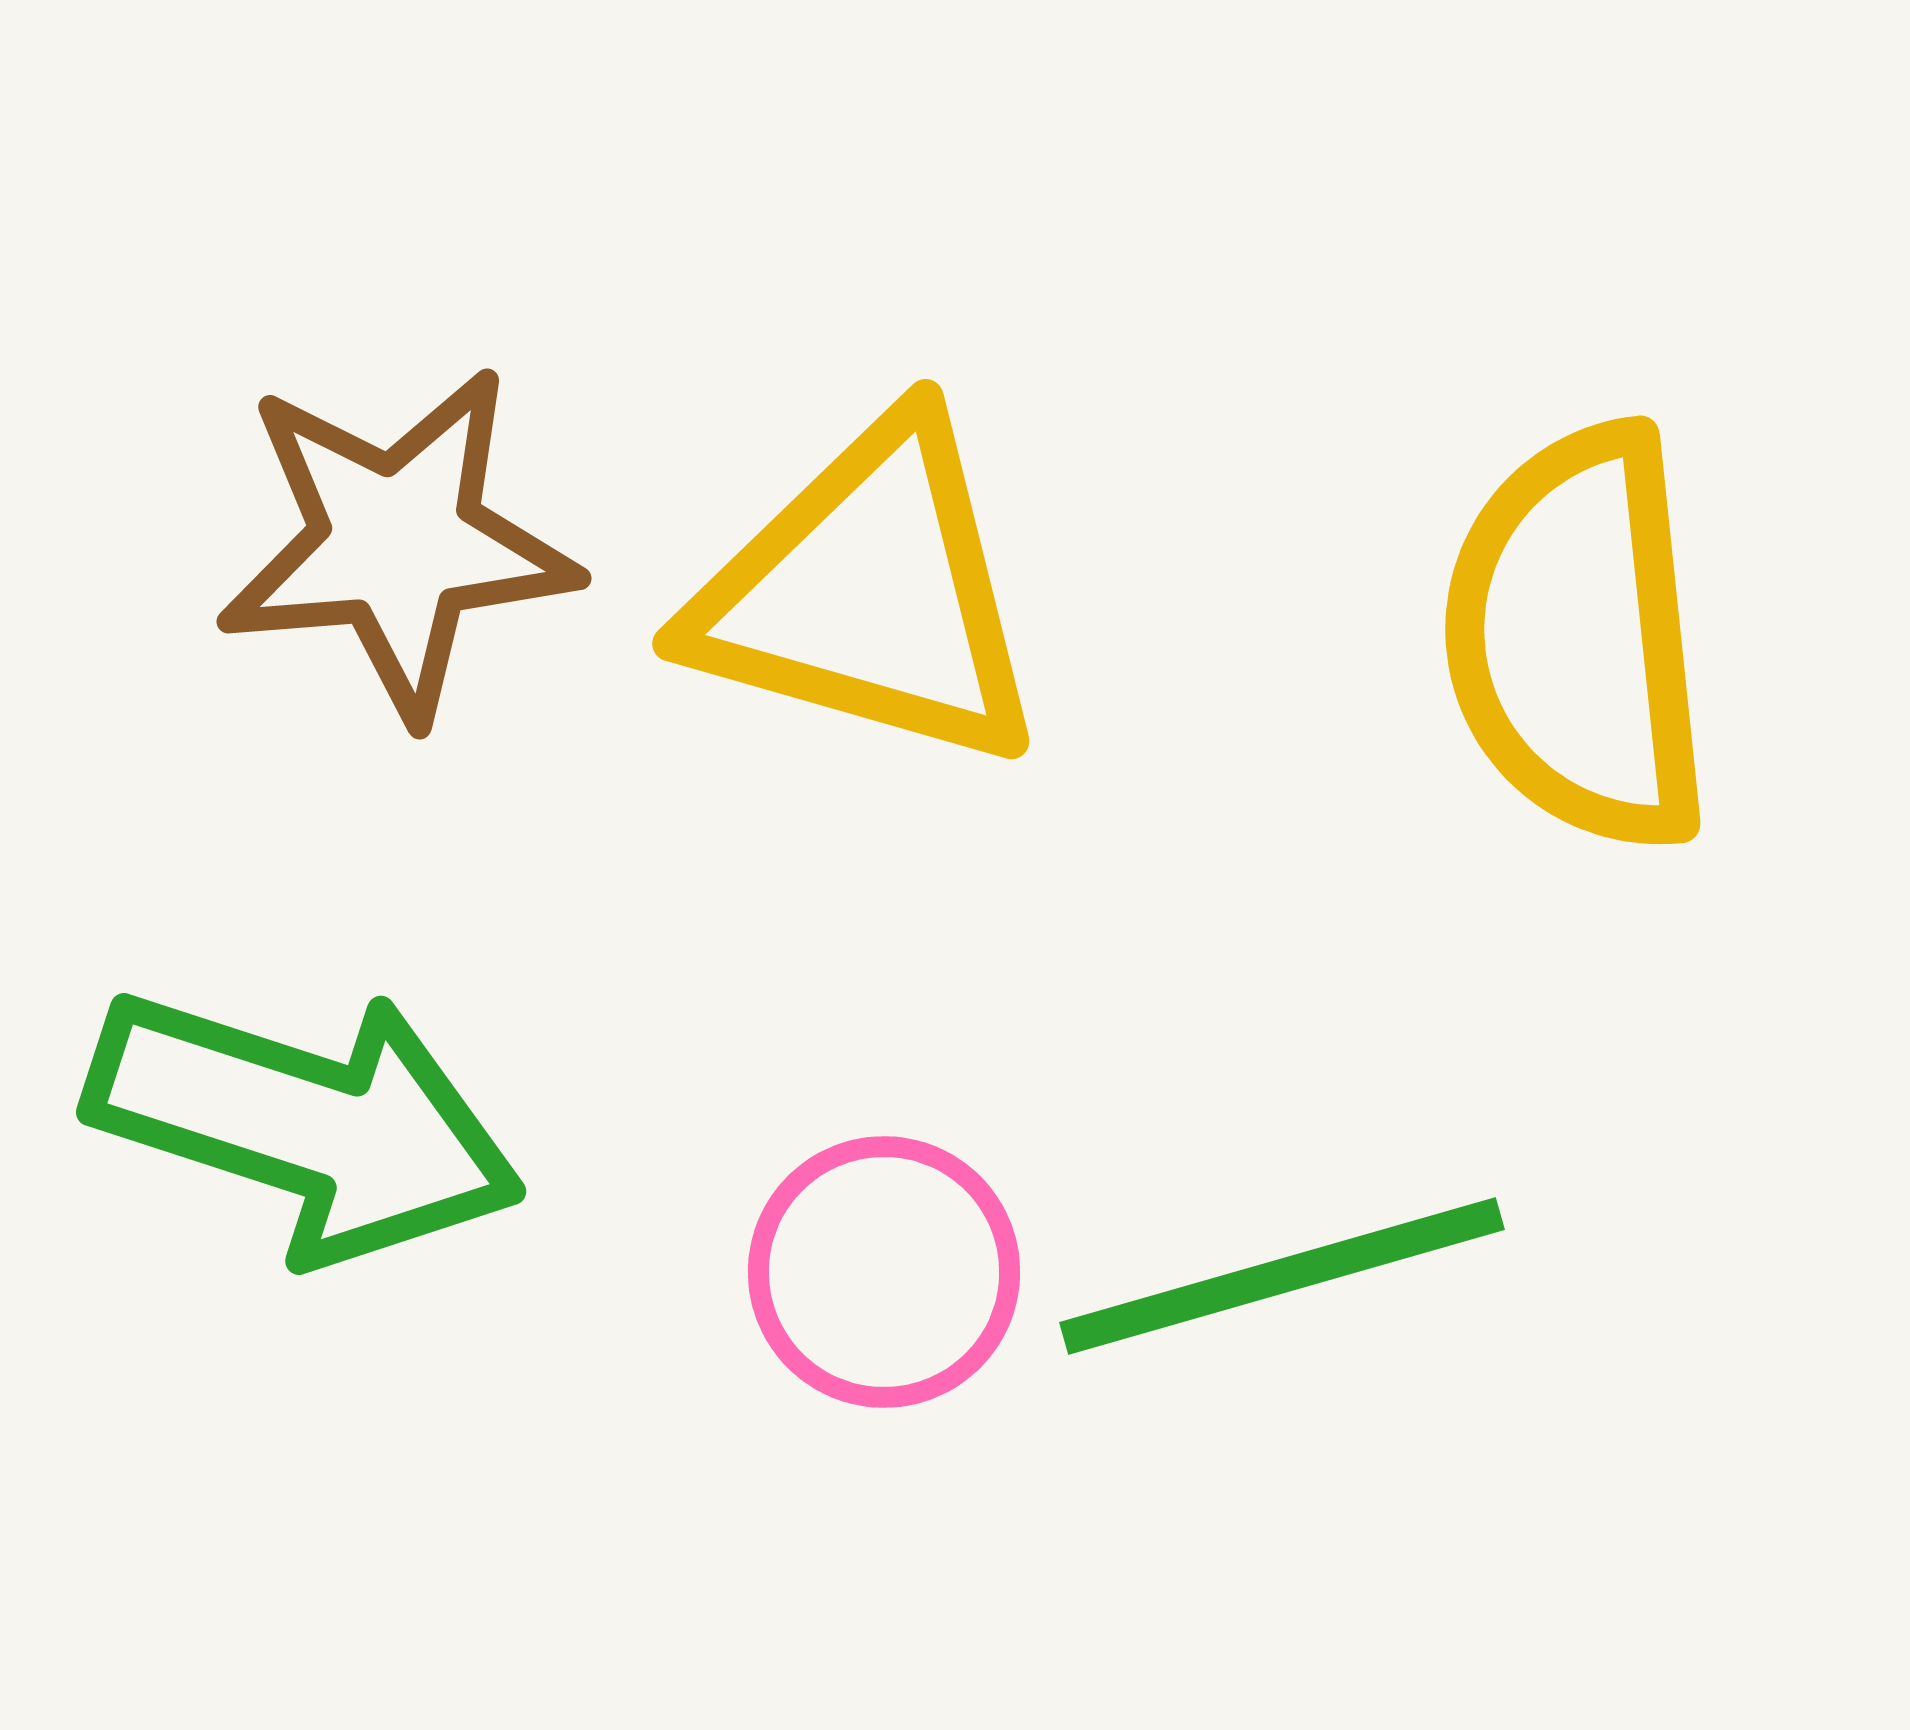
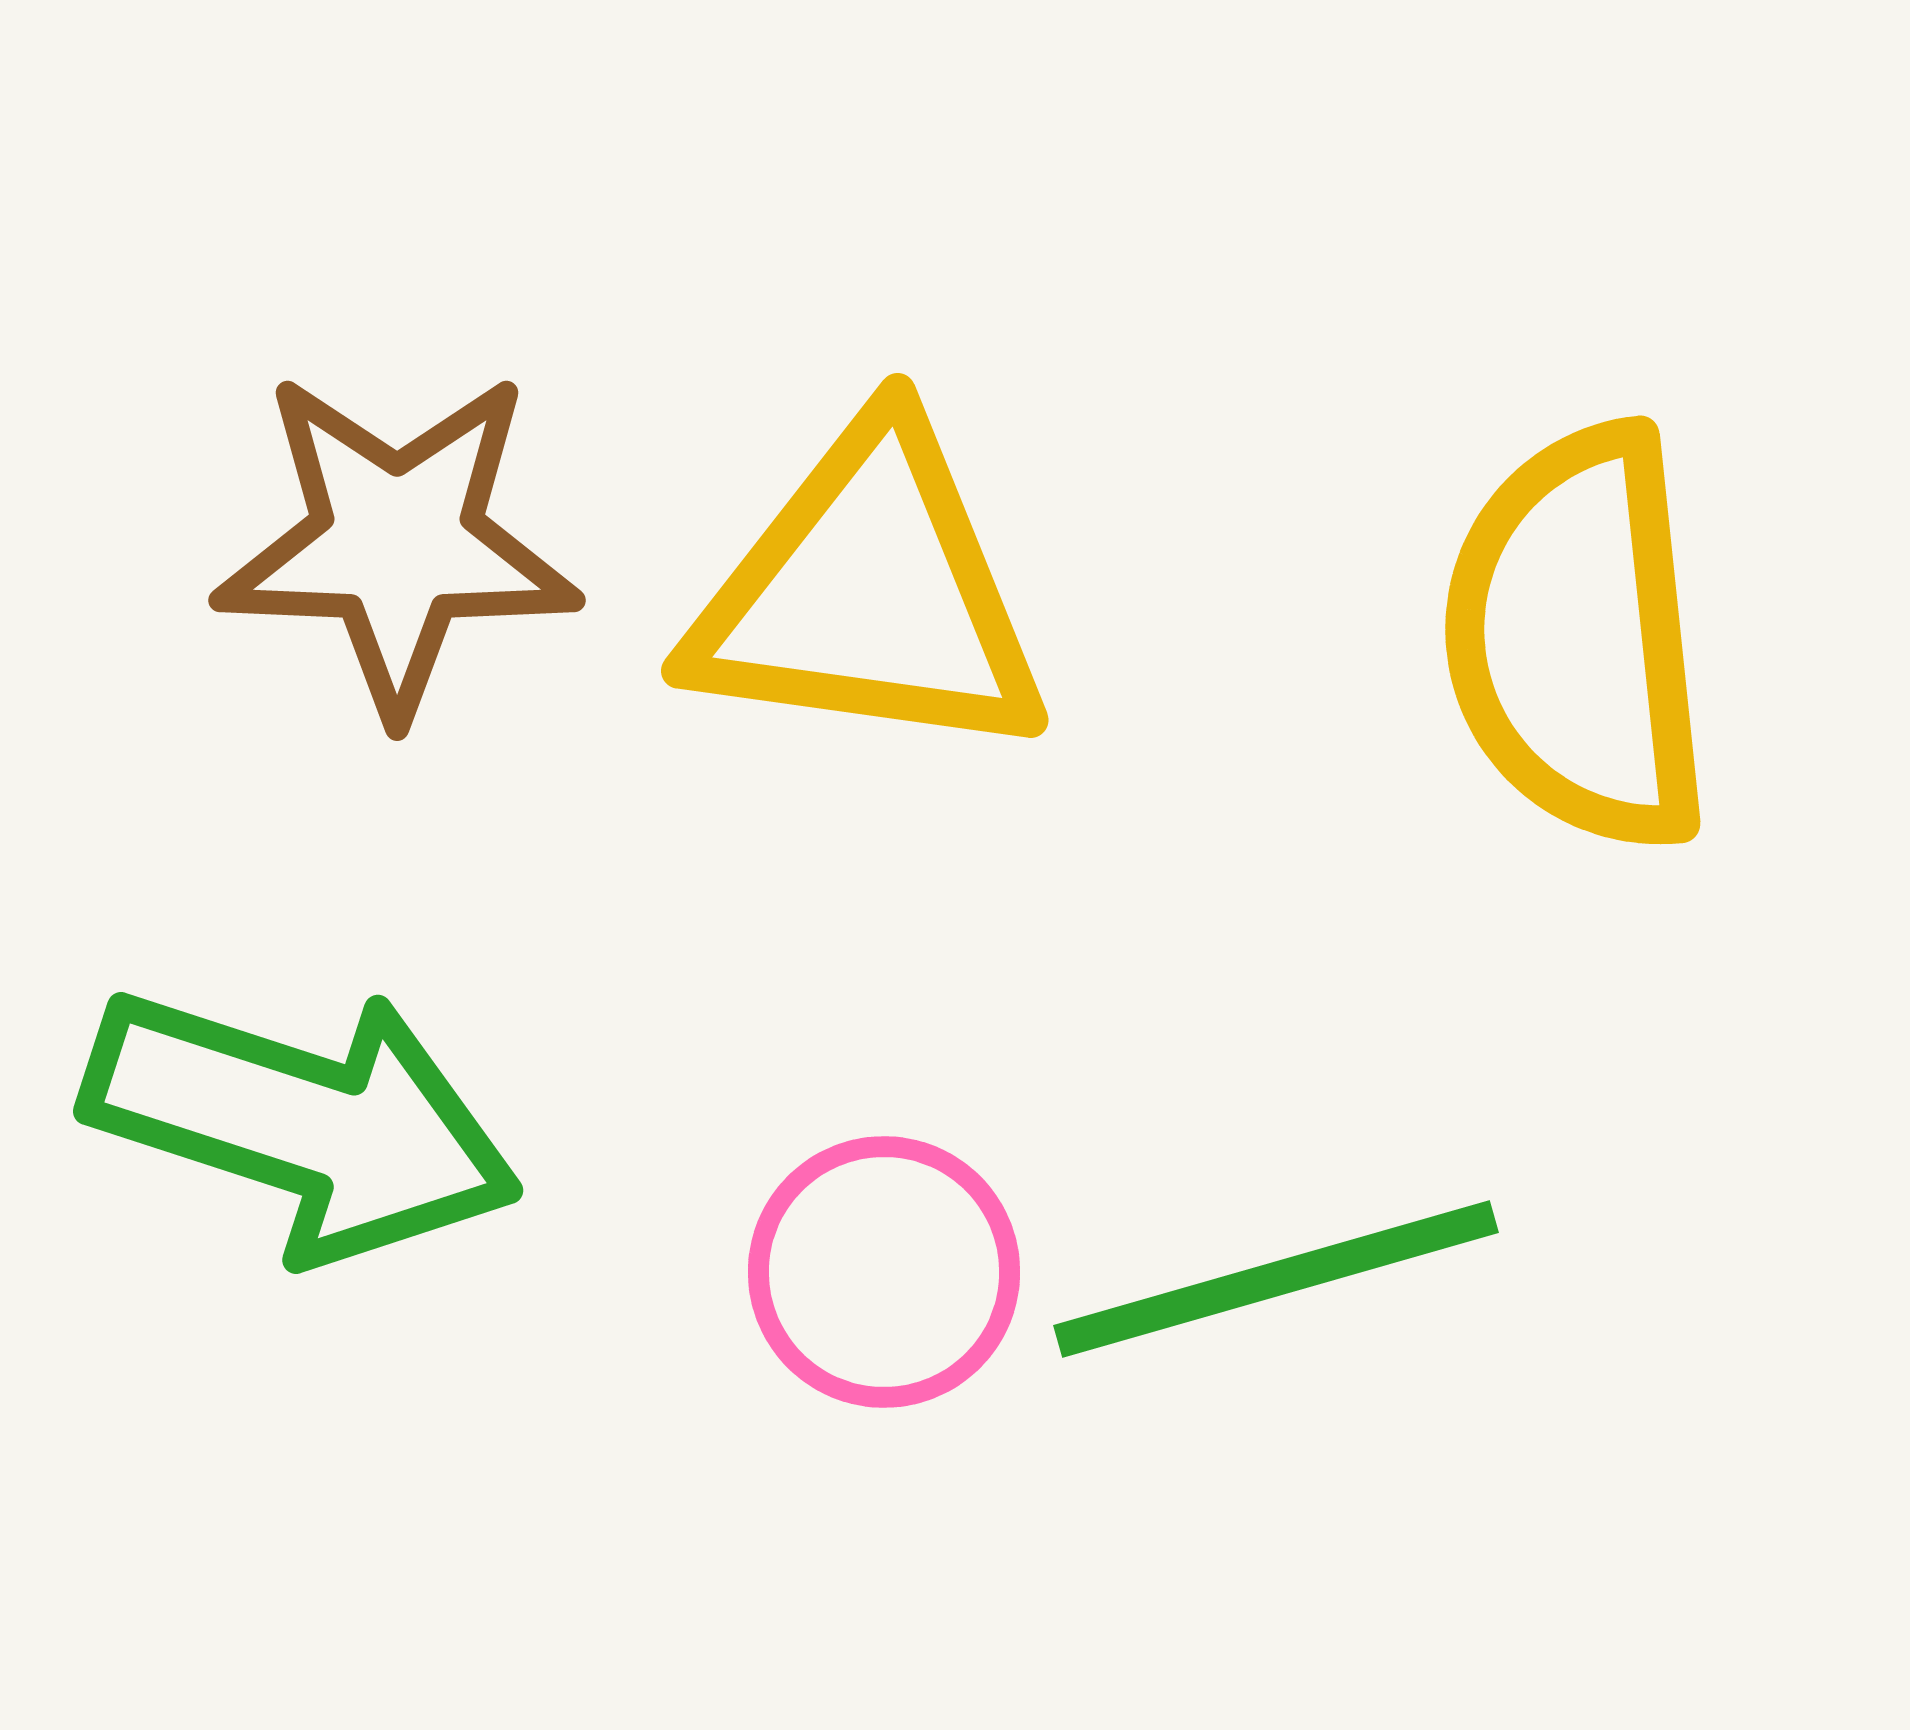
brown star: rotated 7 degrees clockwise
yellow triangle: rotated 8 degrees counterclockwise
green arrow: moved 3 px left, 1 px up
green line: moved 6 px left, 3 px down
